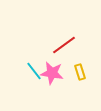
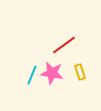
cyan line: moved 2 px left, 4 px down; rotated 60 degrees clockwise
